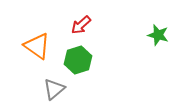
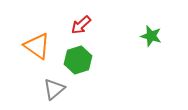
green star: moved 7 px left, 1 px down
